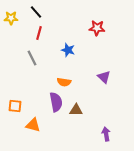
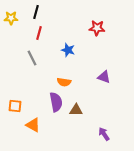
black line: rotated 56 degrees clockwise
purple triangle: rotated 24 degrees counterclockwise
orange triangle: rotated 14 degrees clockwise
purple arrow: moved 2 px left; rotated 24 degrees counterclockwise
